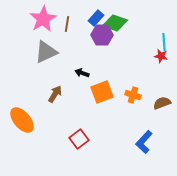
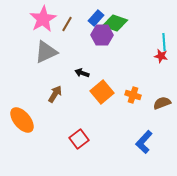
brown line: rotated 21 degrees clockwise
orange square: rotated 20 degrees counterclockwise
